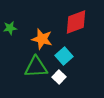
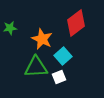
red diamond: moved 1 px down; rotated 16 degrees counterclockwise
orange star: rotated 10 degrees clockwise
cyan square: moved 1 px left
white square: rotated 24 degrees clockwise
